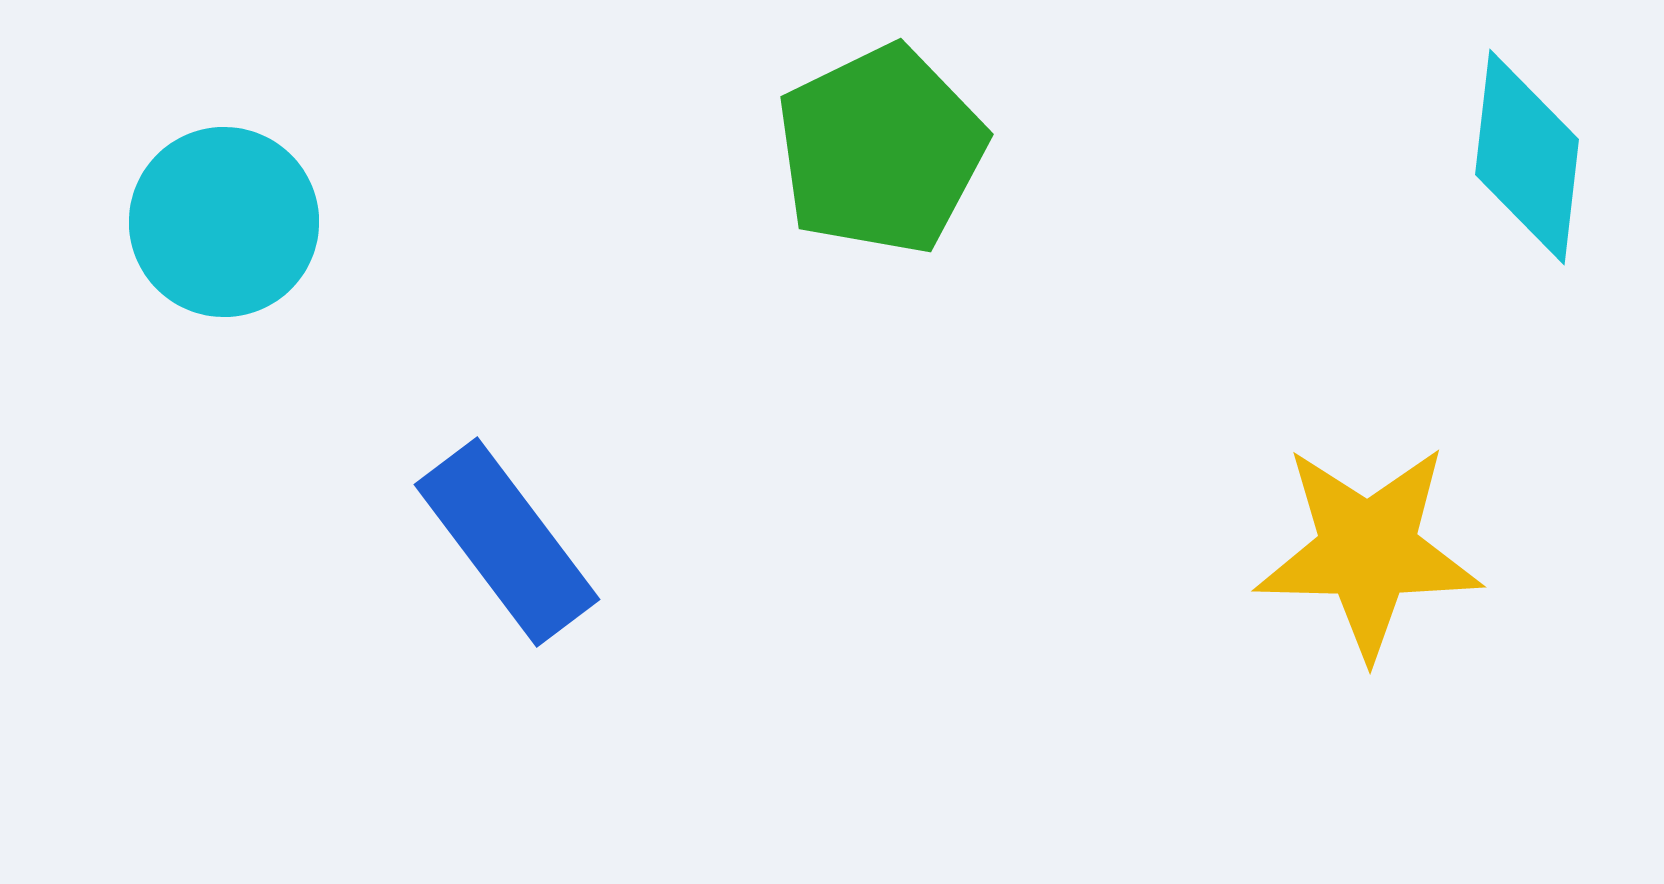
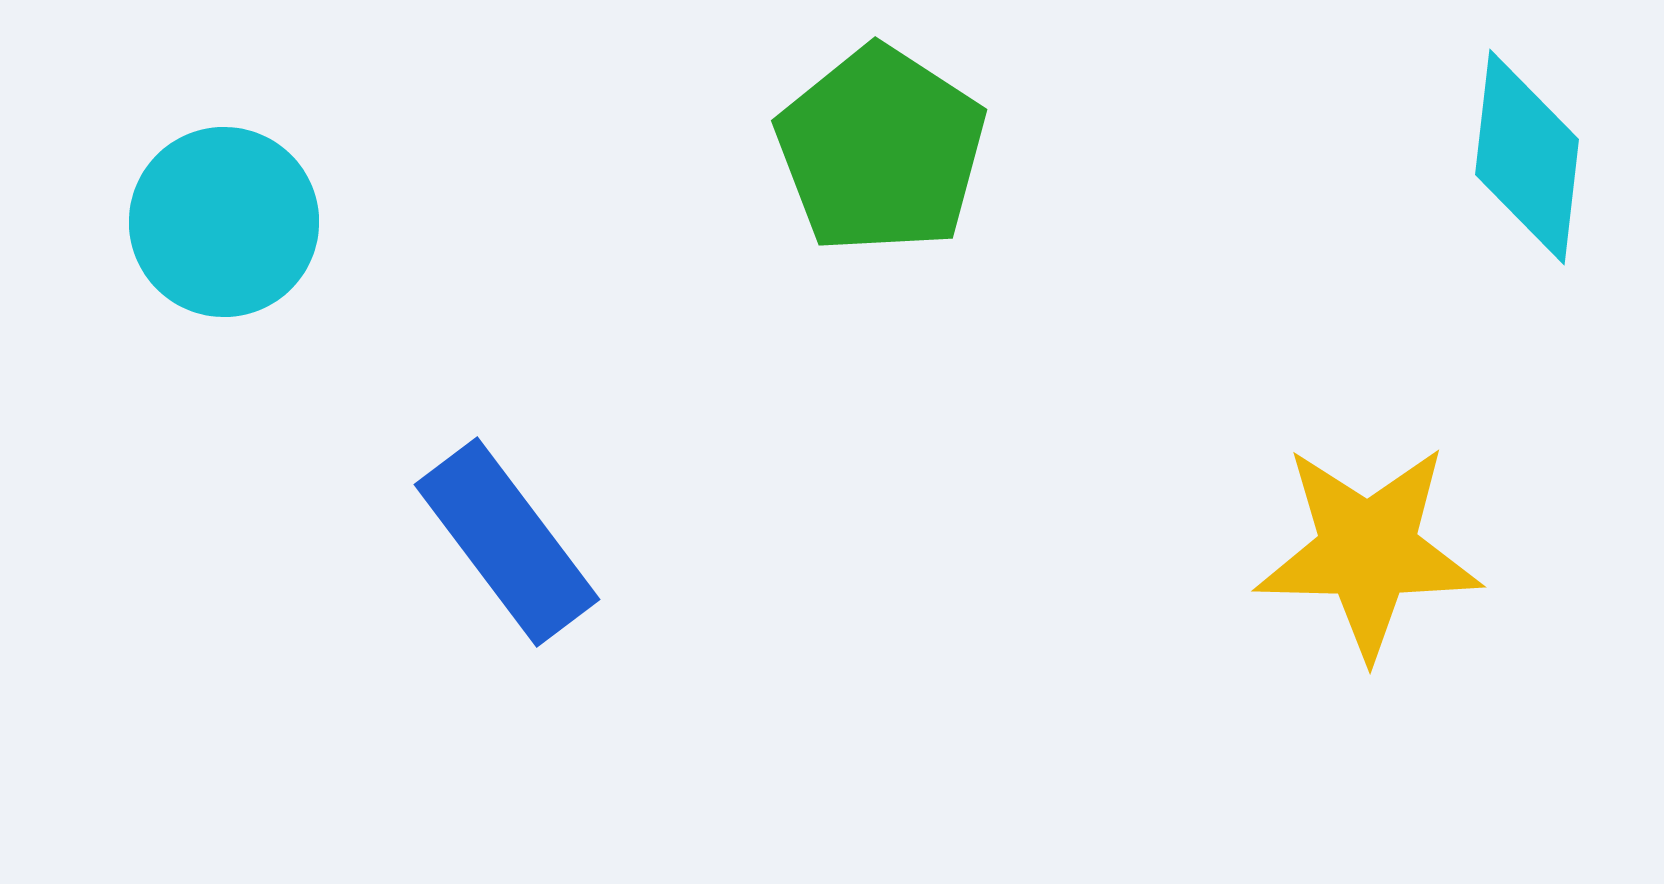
green pentagon: rotated 13 degrees counterclockwise
